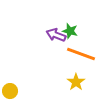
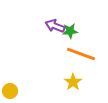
green star: rotated 21 degrees counterclockwise
purple arrow: moved 1 px left, 9 px up
yellow star: moved 3 px left
